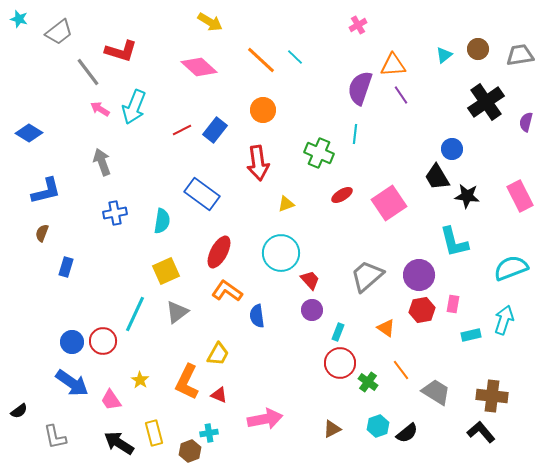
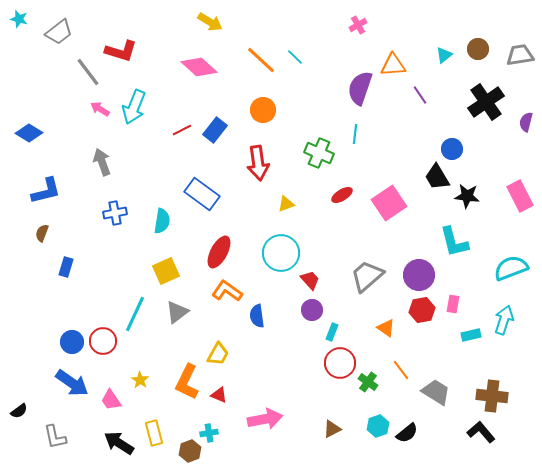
purple line at (401, 95): moved 19 px right
cyan rectangle at (338, 332): moved 6 px left
